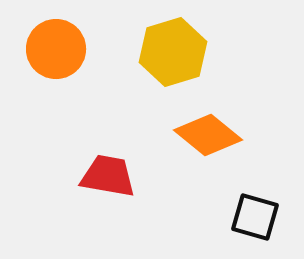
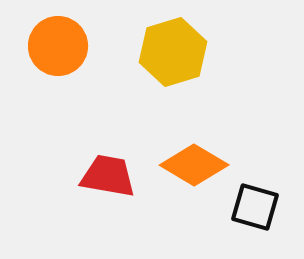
orange circle: moved 2 px right, 3 px up
orange diamond: moved 14 px left, 30 px down; rotated 8 degrees counterclockwise
black square: moved 10 px up
